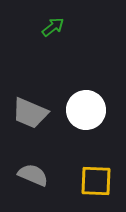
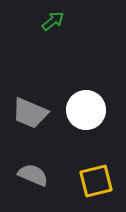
green arrow: moved 6 px up
yellow square: rotated 16 degrees counterclockwise
